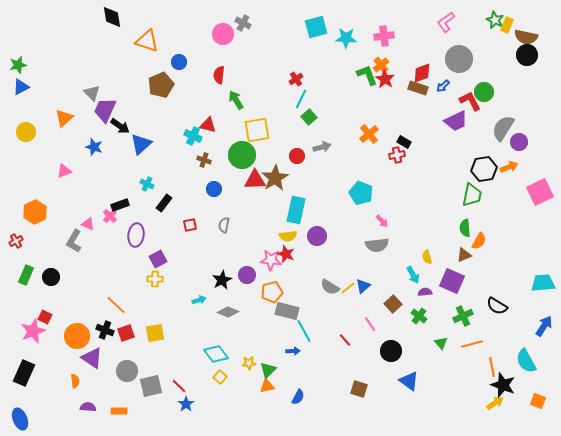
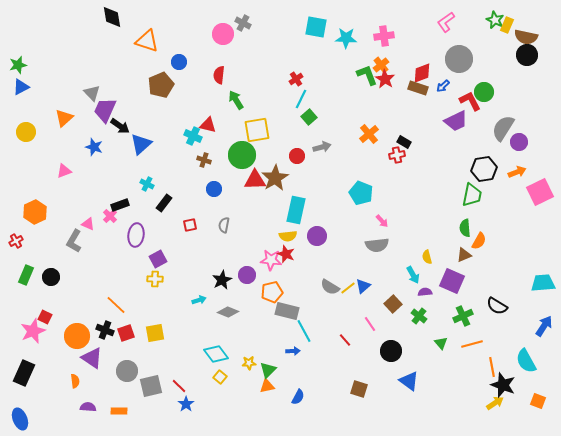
cyan square at (316, 27): rotated 25 degrees clockwise
orange arrow at (509, 167): moved 8 px right, 5 px down
